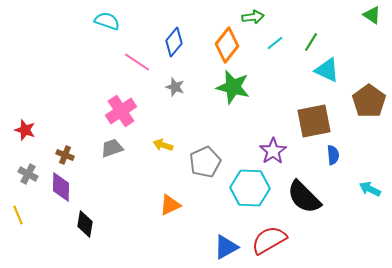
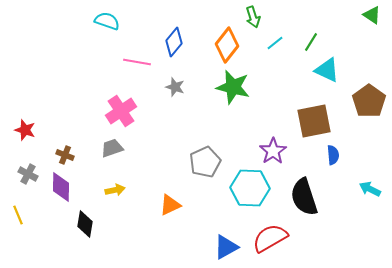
green arrow: rotated 80 degrees clockwise
pink line: rotated 24 degrees counterclockwise
yellow arrow: moved 48 px left, 45 px down; rotated 150 degrees clockwise
black semicircle: rotated 27 degrees clockwise
red semicircle: moved 1 px right, 2 px up
